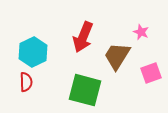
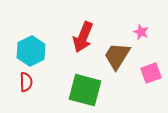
cyan hexagon: moved 2 px left, 1 px up
